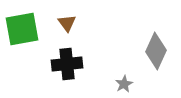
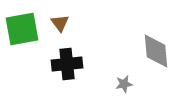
brown triangle: moved 7 px left
gray diamond: rotated 30 degrees counterclockwise
gray star: rotated 18 degrees clockwise
